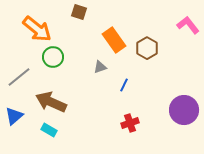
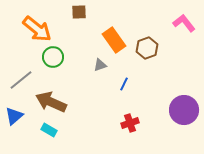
brown square: rotated 21 degrees counterclockwise
pink L-shape: moved 4 px left, 2 px up
brown hexagon: rotated 10 degrees clockwise
gray triangle: moved 2 px up
gray line: moved 2 px right, 3 px down
blue line: moved 1 px up
